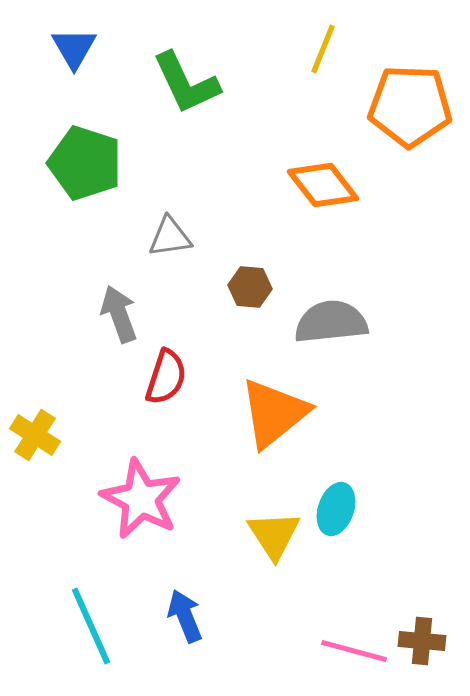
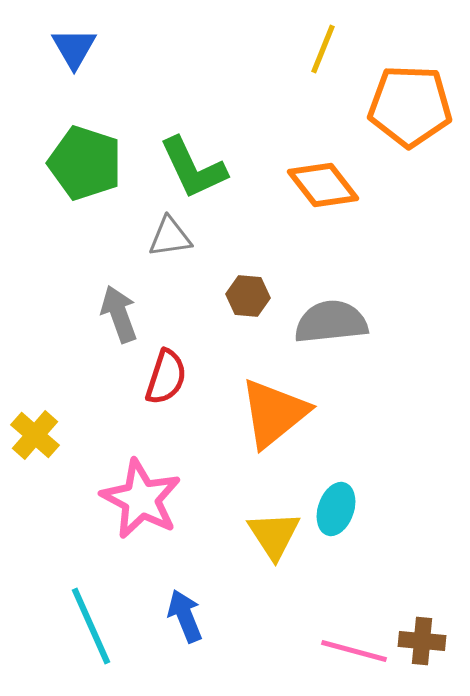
green L-shape: moved 7 px right, 85 px down
brown hexagon: moved 2 px left, 9 px down
yellow cross: rotated 9 degrees clockwise
